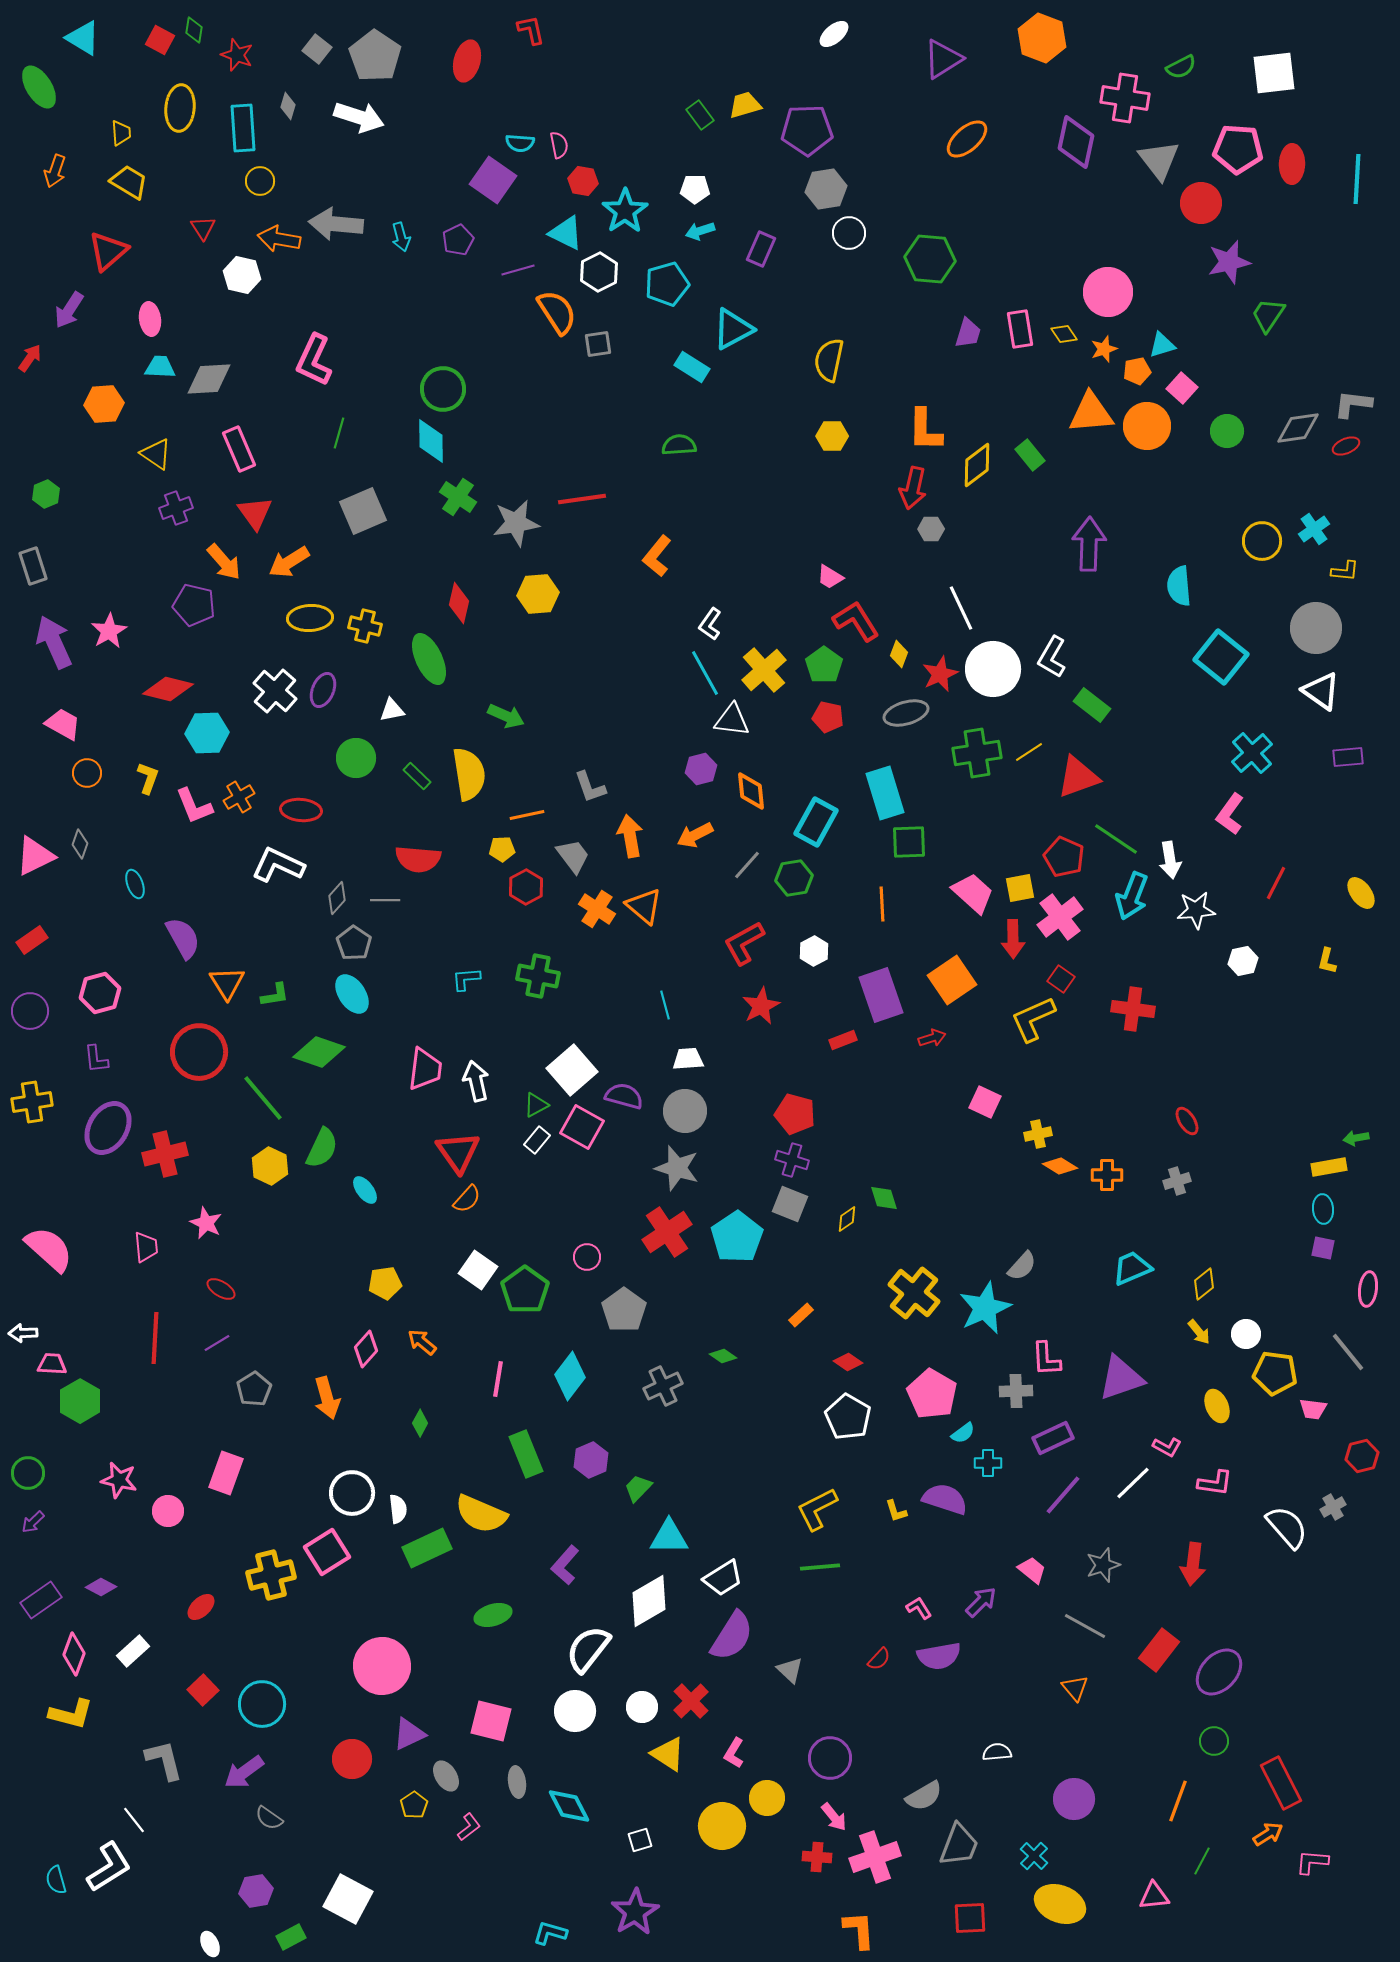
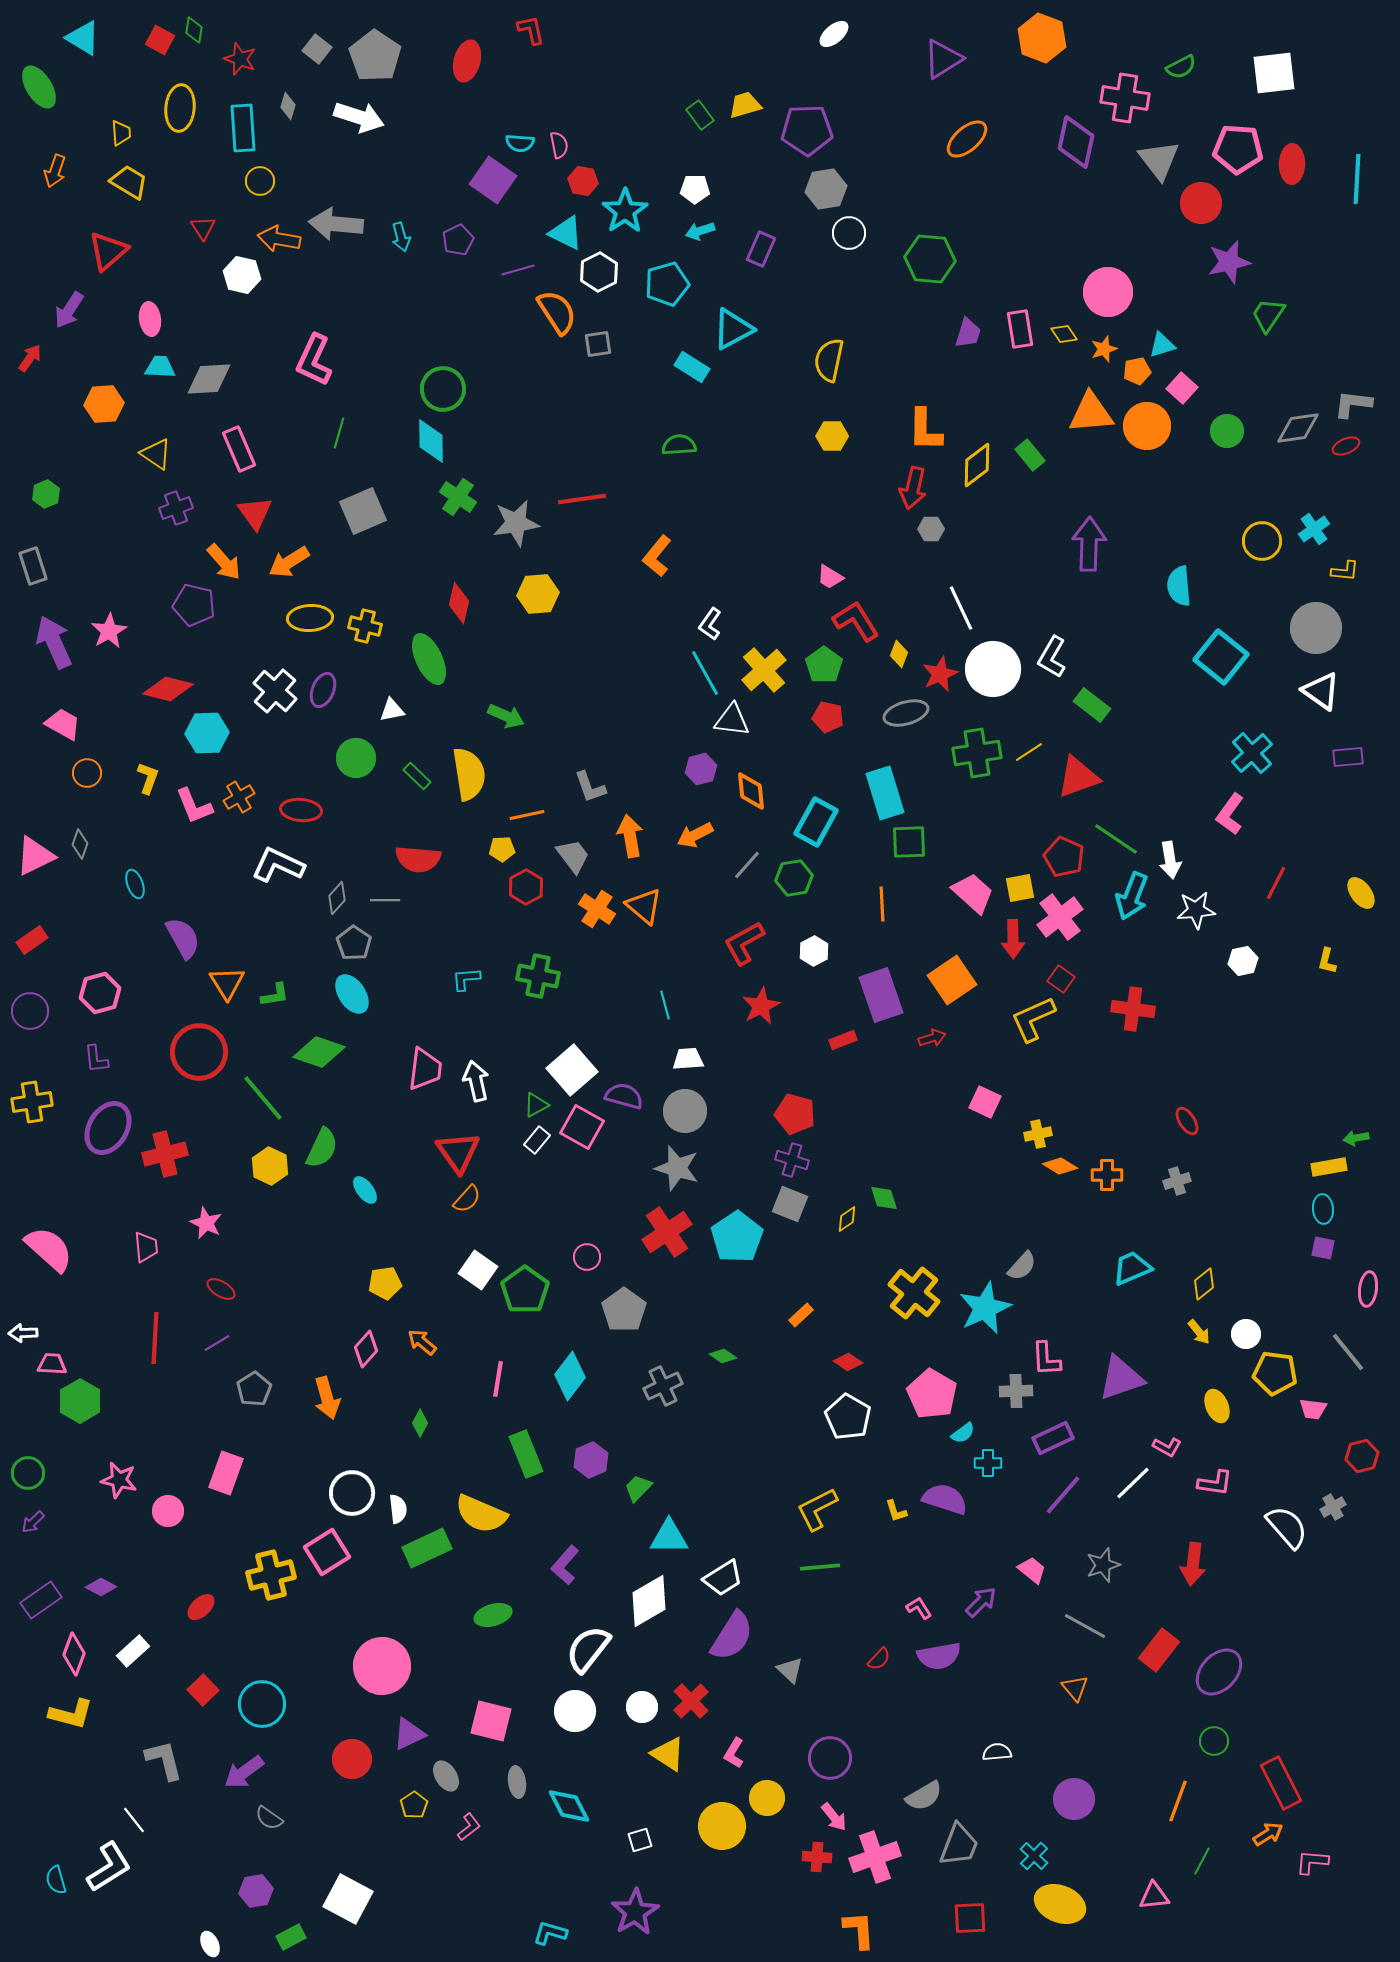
red star at (237, 55): moved 3 px right, 4 px down
